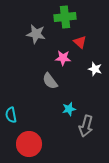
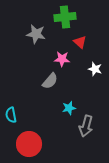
pink star: moved 1 px left, 1 px down
gray semicircle: rotated 102 degrees counterclockwise
cyan star: moved 1 px up
